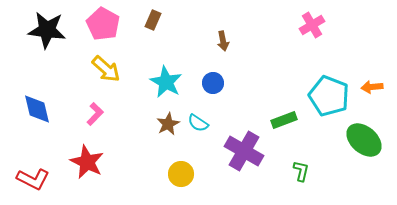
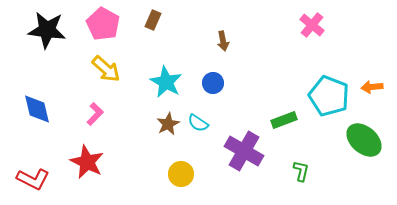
pink cross: rotated 20 degrees counterclockwise
